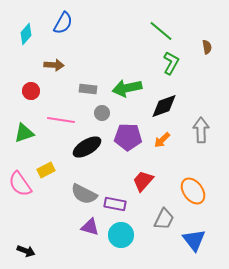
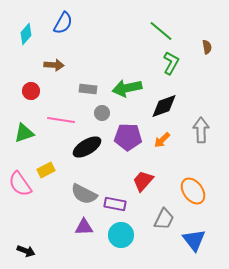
purple triangle: moved 6 px left; rotated 18 degrees counterclockwise
